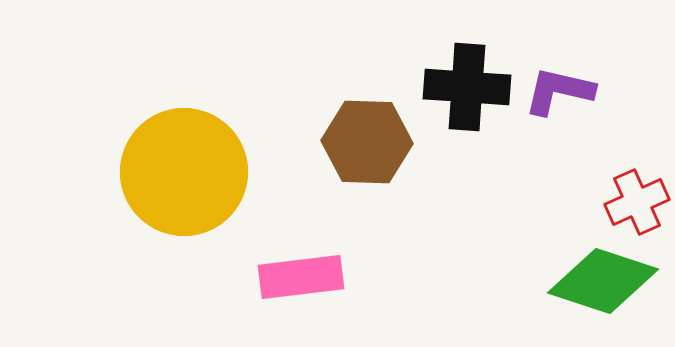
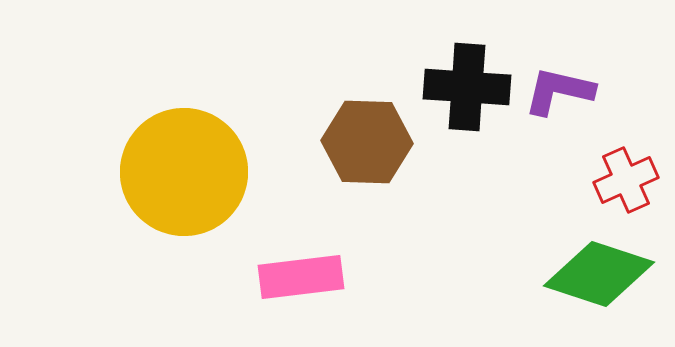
red cross: moved 11 px left, 22 px up
green diamond: moved 4 px left, 7 px up
